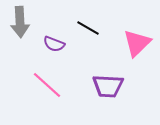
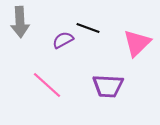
black line: rotated 10 degrees counterclockwise
purple semicircle: moved 9 px right, 4 px up; rotated 130 degrees clockwise
